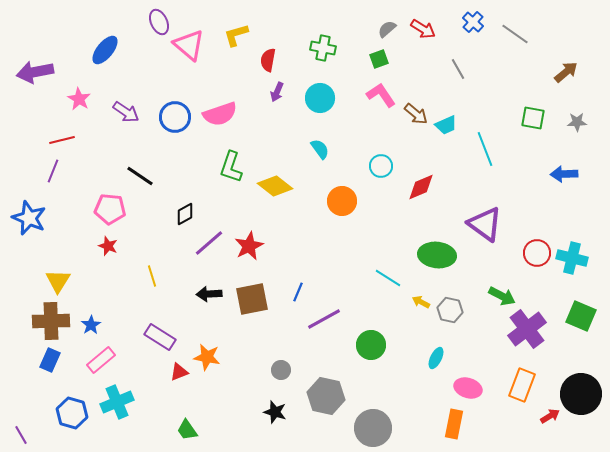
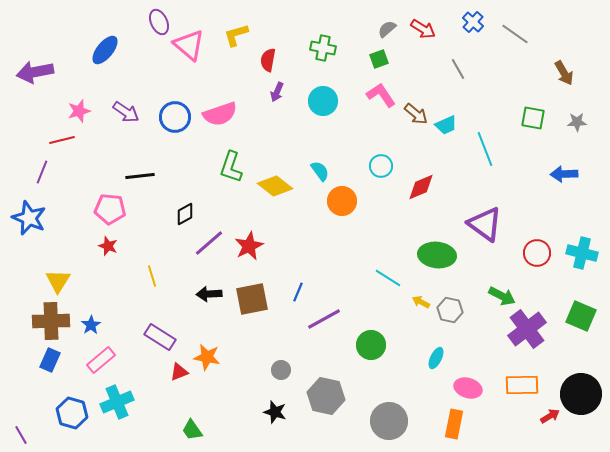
brown arrow at (566, 72): moved 2 px left, 1 px down; rotated 100 degrees clockwise
cyan circle at (320, 98): moved 3 px right, 3 px down
pink star at (79, 99): moved 12 px down; rotated 25 degrees clockwise
cyan semicircle at (320, 149): moved 22 px down
purple line at (53, 171): moved 11 px left, 1 px down
black line at (140, 176): rotated 40 degrees counterclockwise
cyan cross at (572, 258): moved 10 px right, 5 px up
orange rectangle at (522, 385): rotated 68 degrees clockwise
gray circle at (373, 428): moved 16 px right, 7 px up
green trapezoid at (187, 430): moved 5 px right
